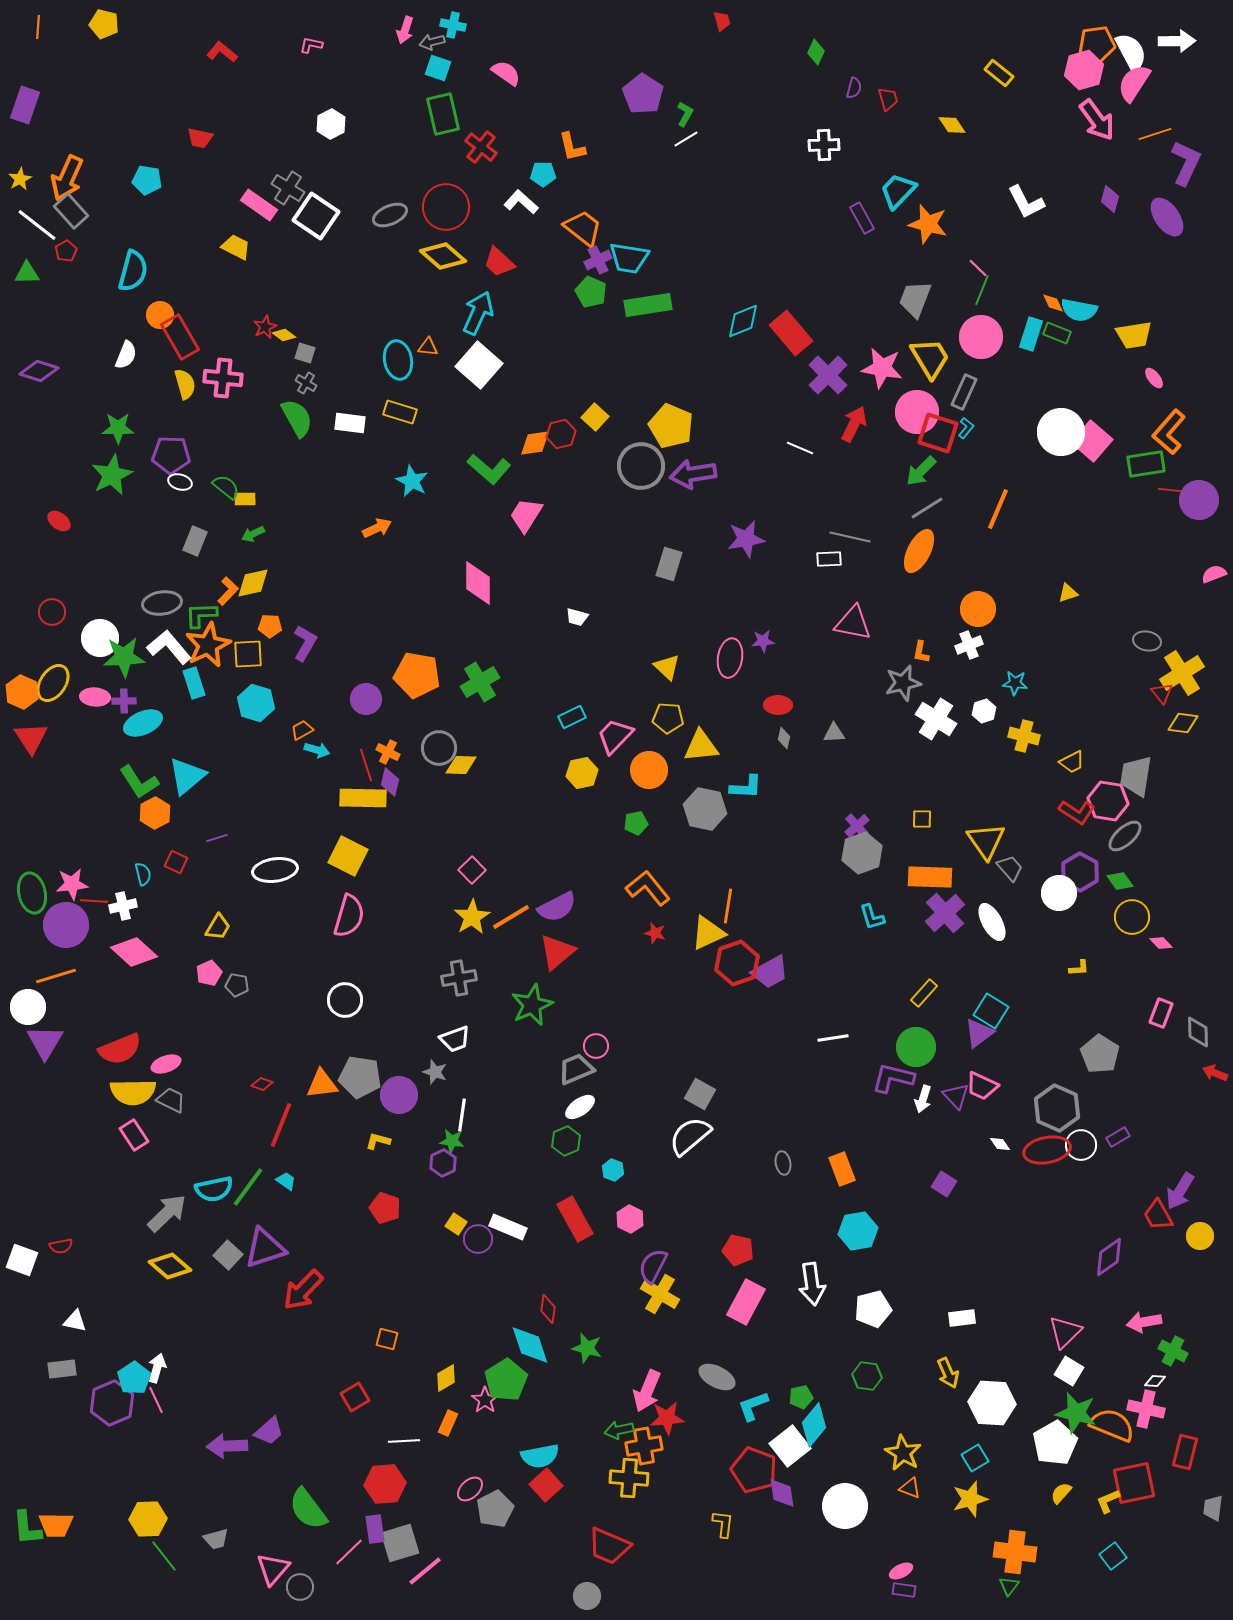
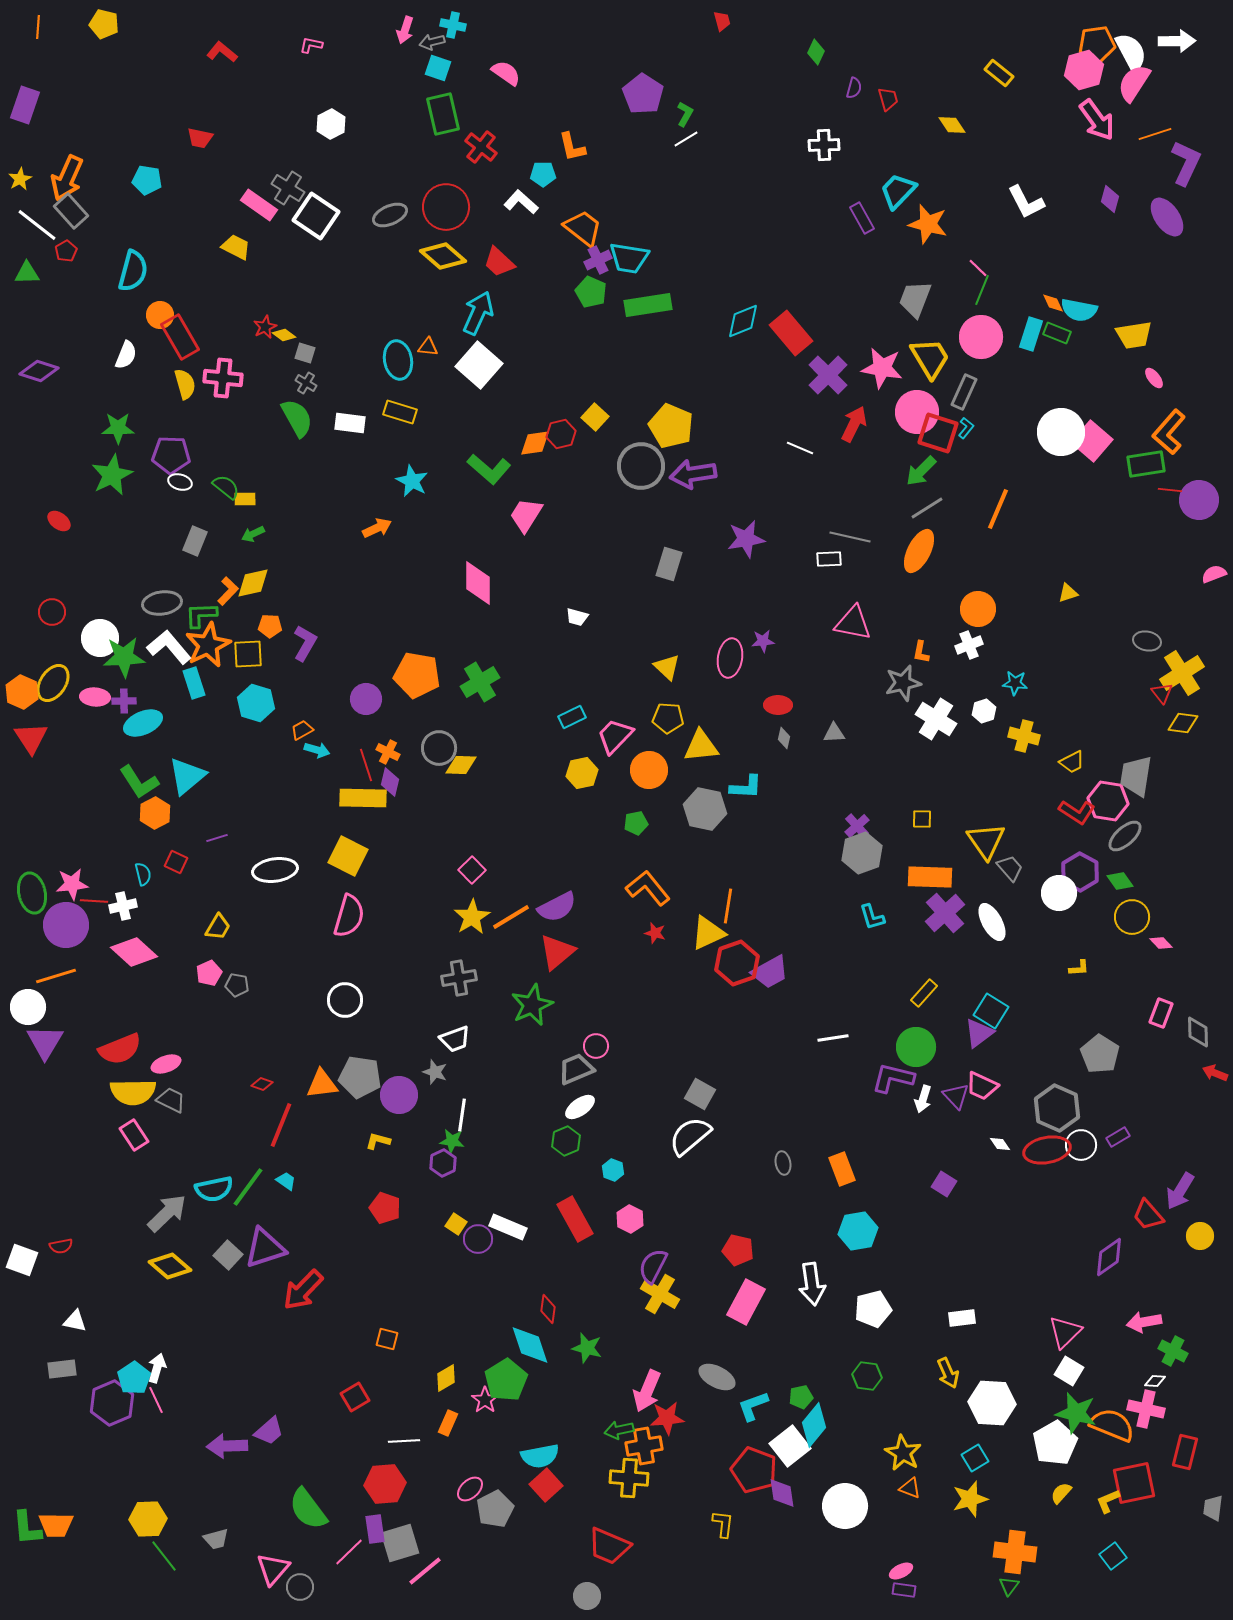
red trapezoid at (1158, 1215): moved 10 px left; rotated 12 degrees counterclockwise
